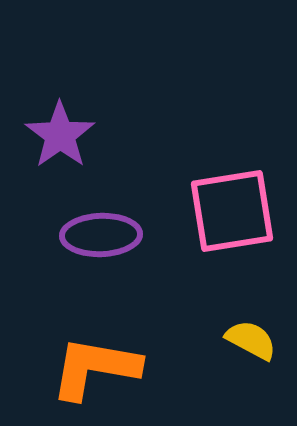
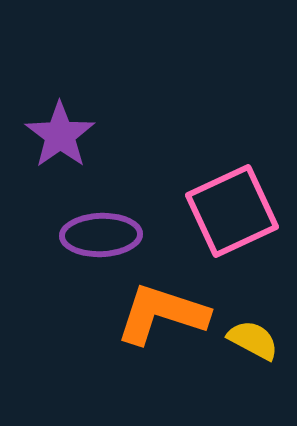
pink square: rotated 16 degrees counterclockwise
yellow semicircle: moved 2 px right
orange L-shape: moved 67 px right, 54 px up; rotated 8 degrees clockwise
